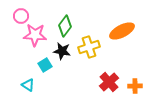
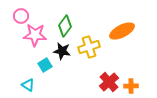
orange cross: moved 4 px left
